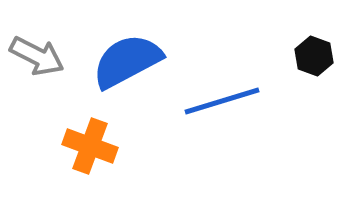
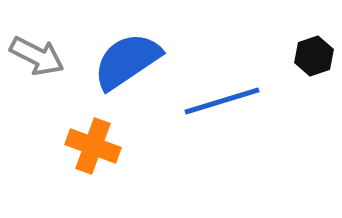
black hexagon: rotated 21 degrees clockwise
blue semicircle: rotated 6 degrees counterclockwise
orange cross: moved 3 px right
